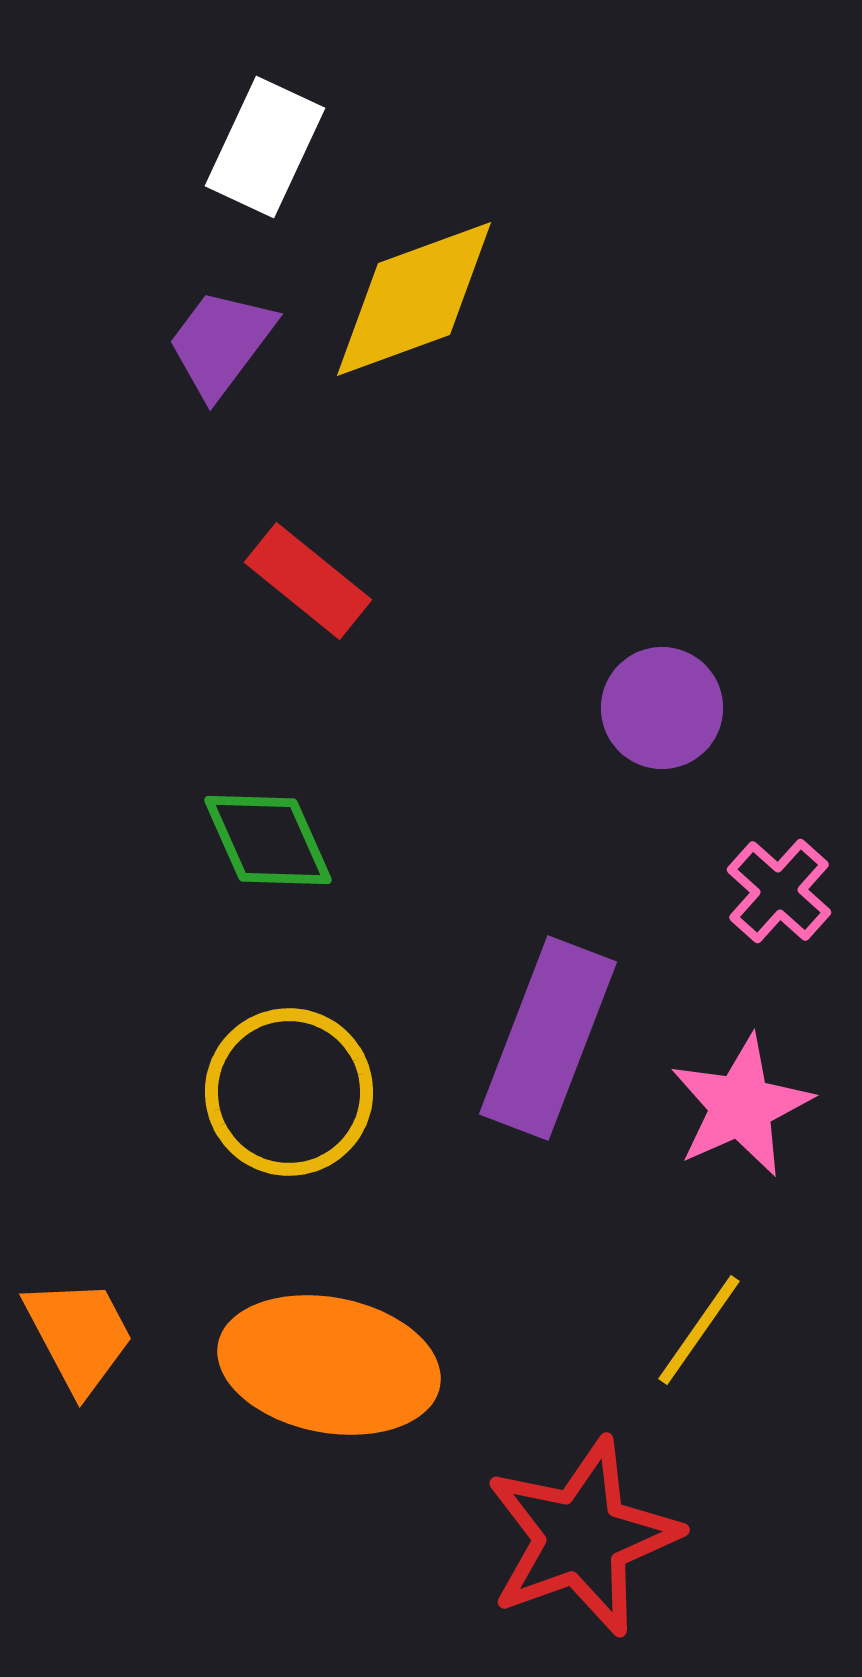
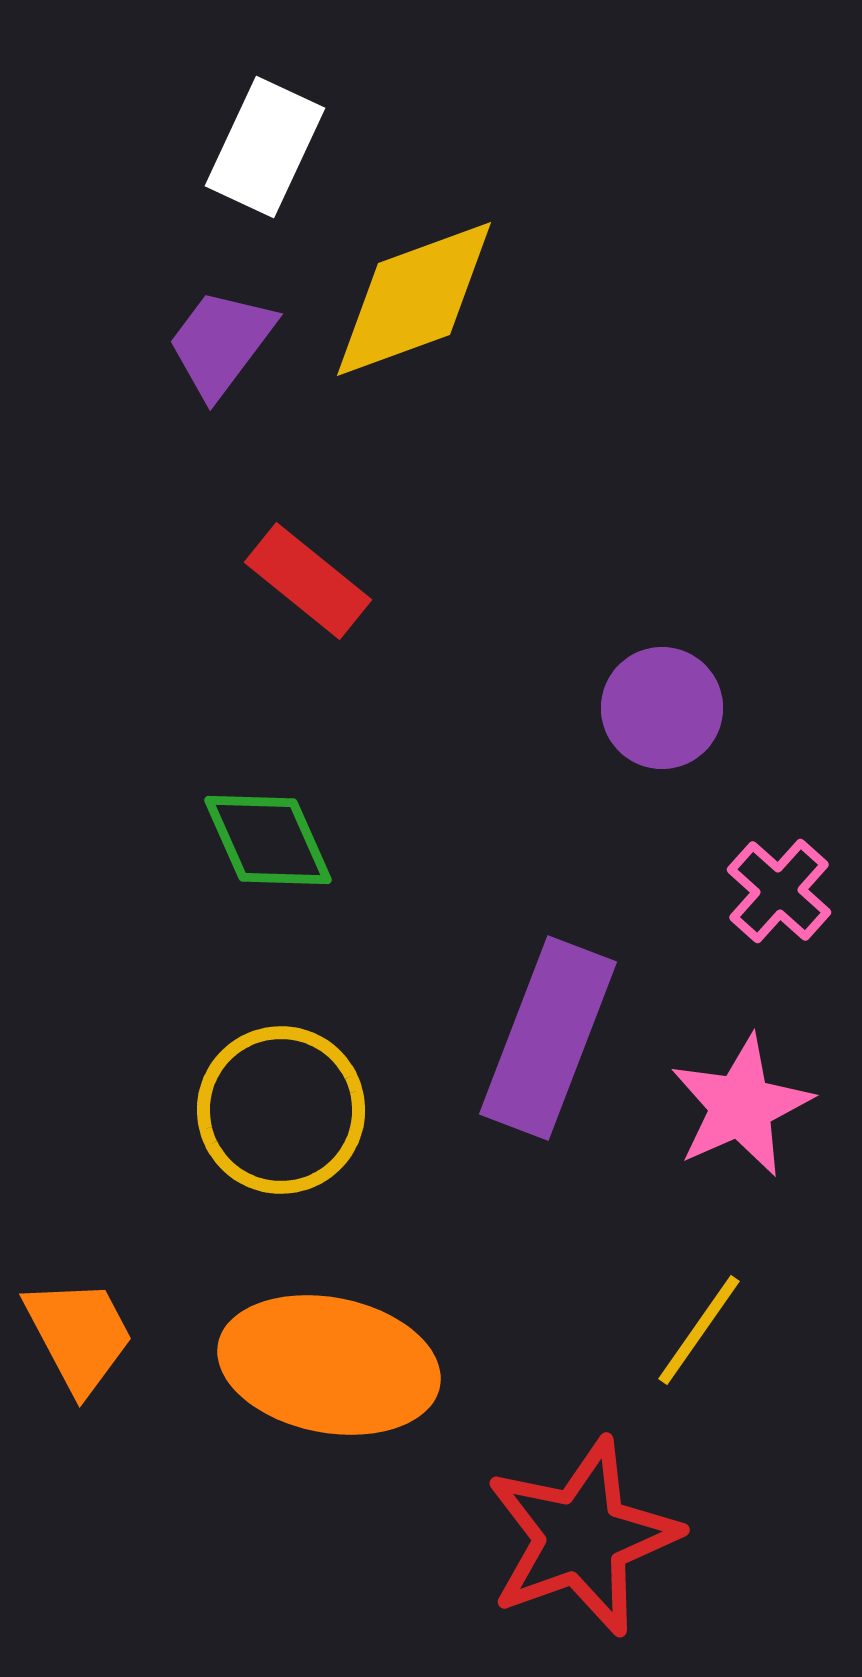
yellow circle: moved 8 px left, 18 px down
